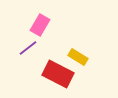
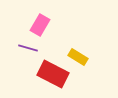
purple line: rotated 54 degrees clockwise
red rectangle: moved 5 px left
